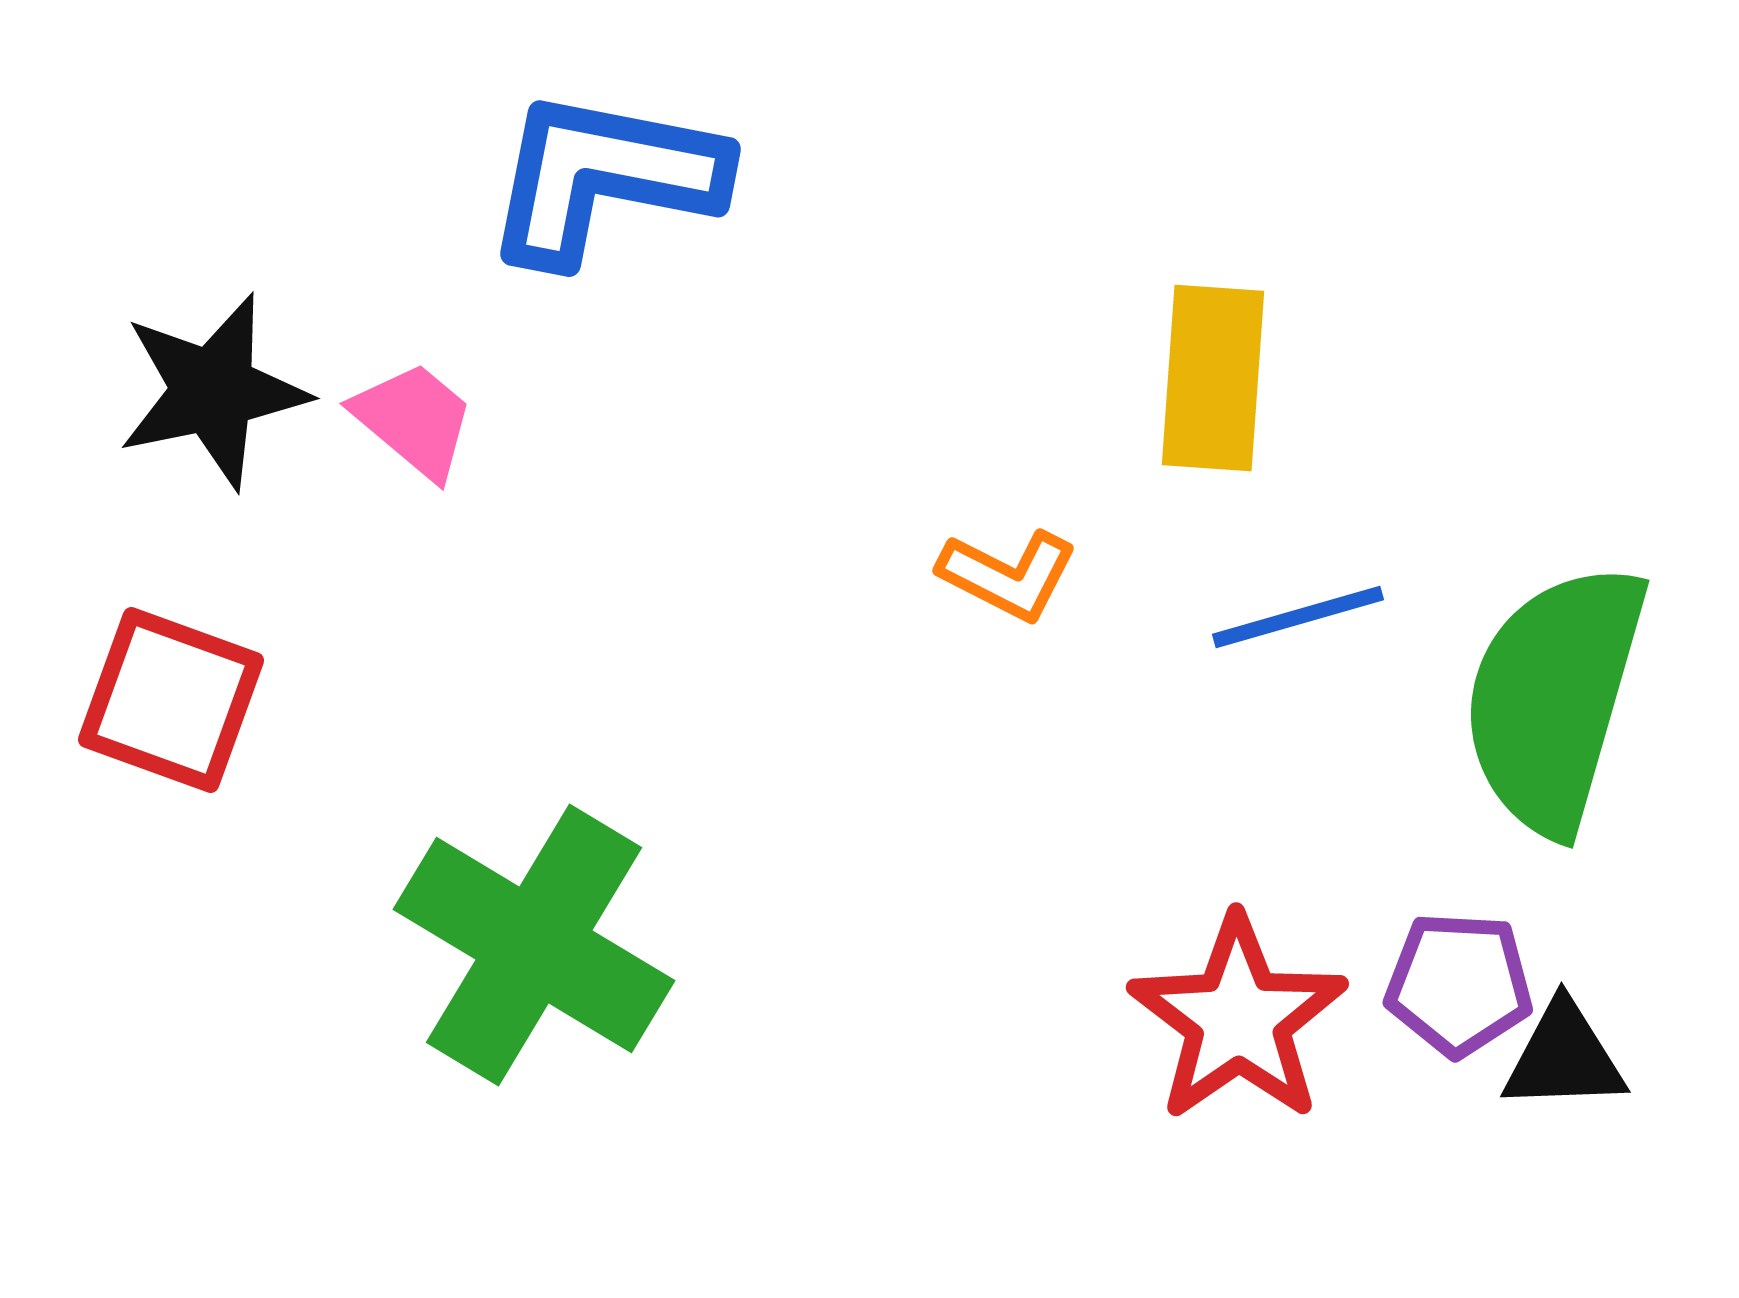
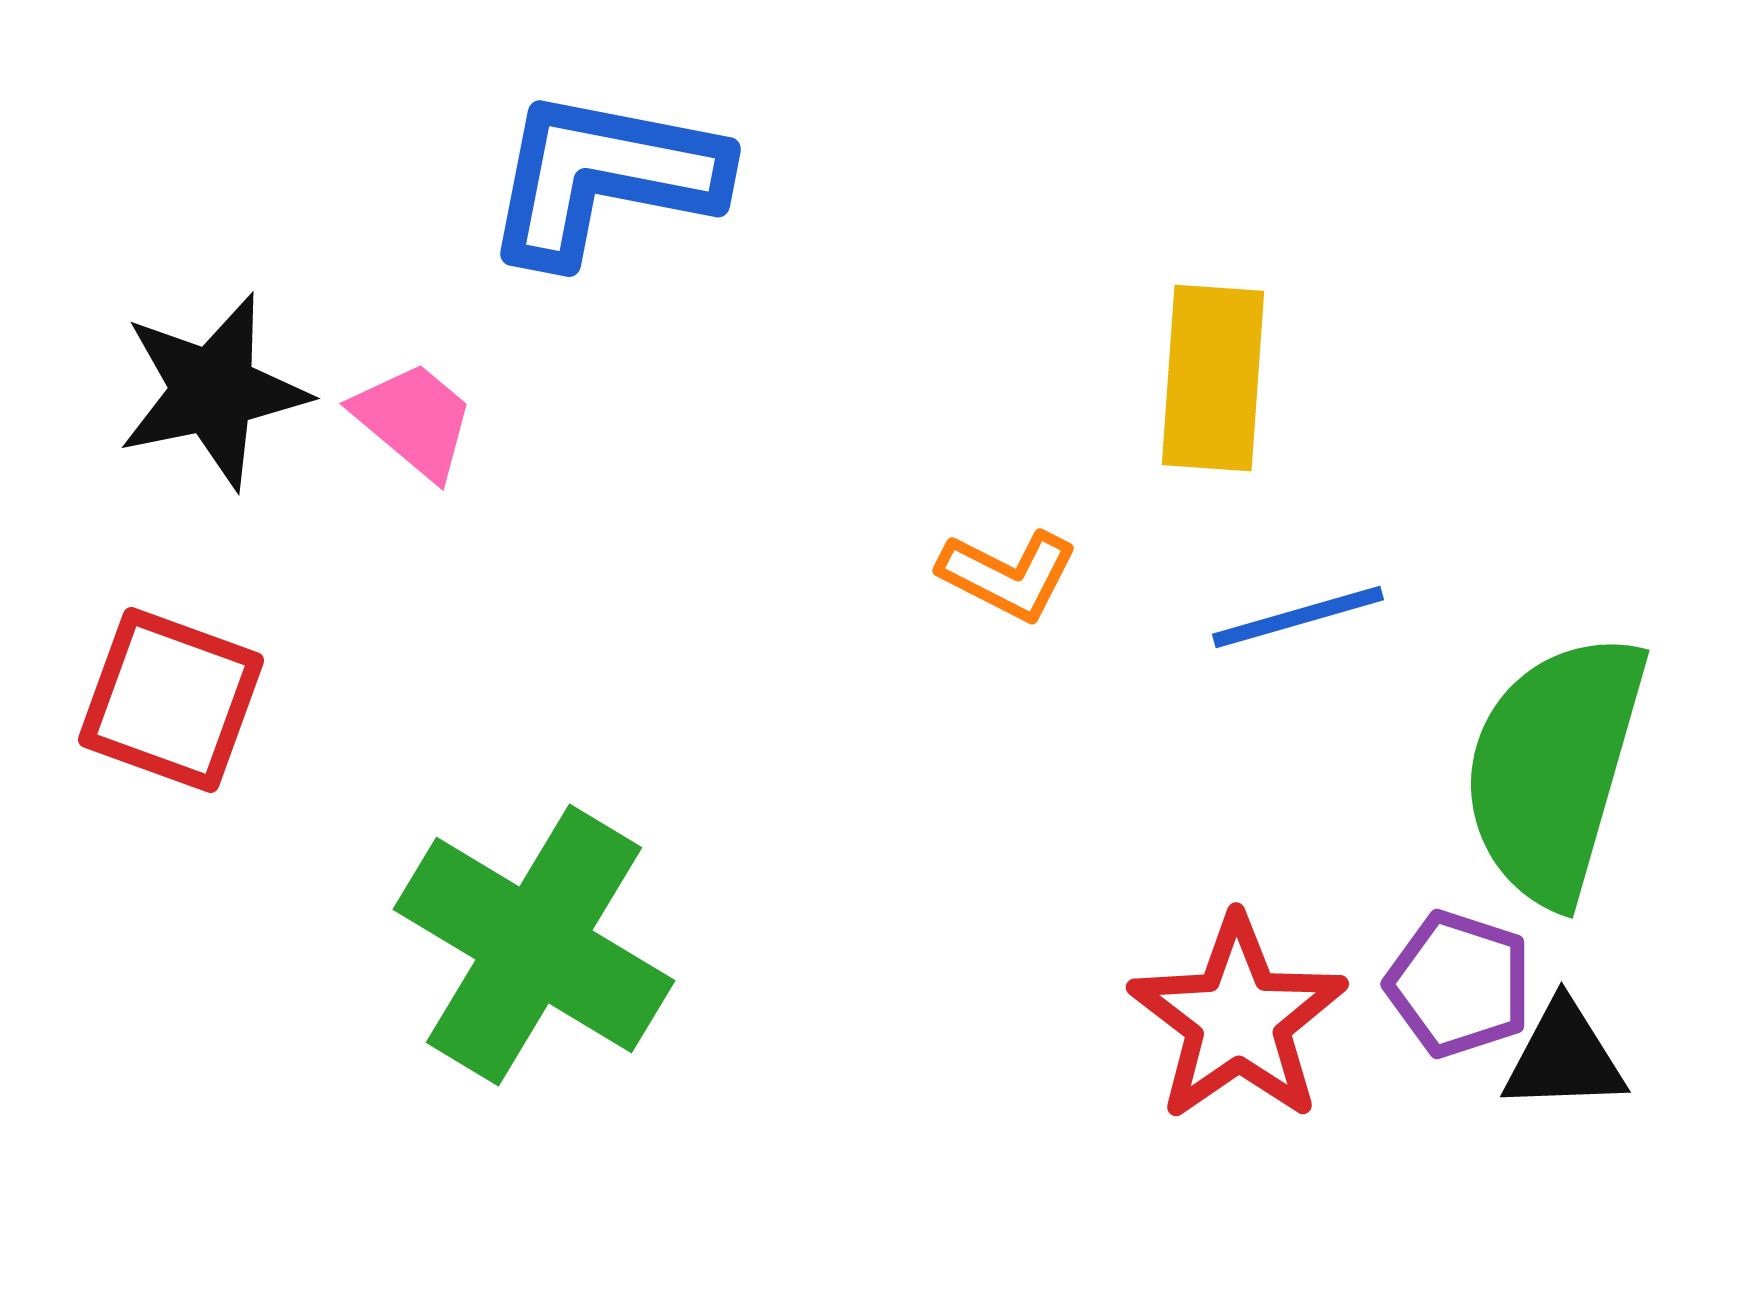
green semicircle: moved 70 px down
purple pentagon: rotated 15 degrees clockwise
